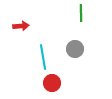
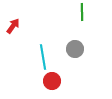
green line: moved 1 px right, 1 px up
red arrow: moved 8 px left; rotated 49 degrees counterclockwise
red circle: moved 2 px up
